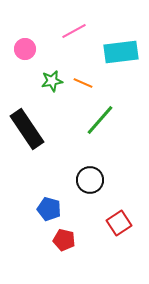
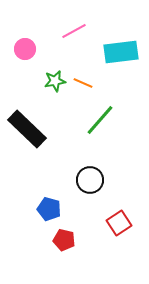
green star: moved 3 px right
black rectangle: rotated 12 degrees counterclockwise
